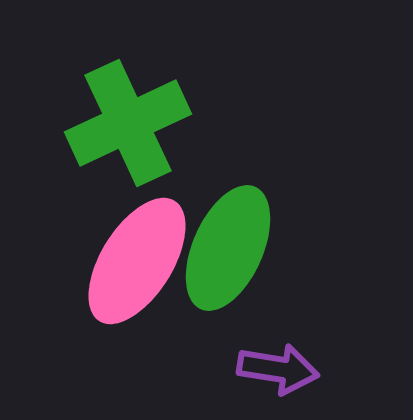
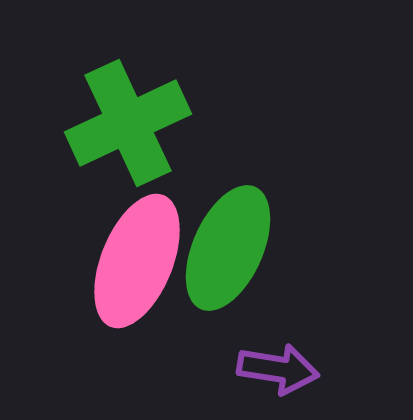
pink ellipse: rotated 10 degrees counterclockwise
